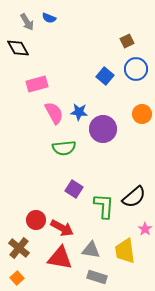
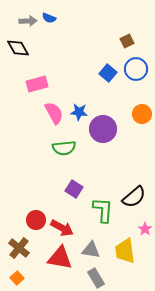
gray arrow: moved 1 px right, 1 px up; rotated 60 degrees counterclockwise
blue square: moved 3 px right, 3 px up
green L-shape: moved 1 px left, 4 px down
gray rectangle: moved 1 px left, 1 px down; rotated 42 degrees clockwise
